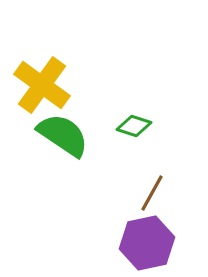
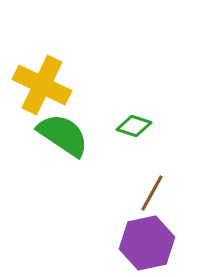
yellow cross: rotated 10 degrees counterclockwise
